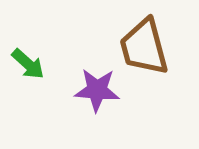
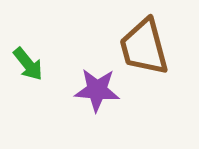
green arrow: rotated 9 degrees clockwise
